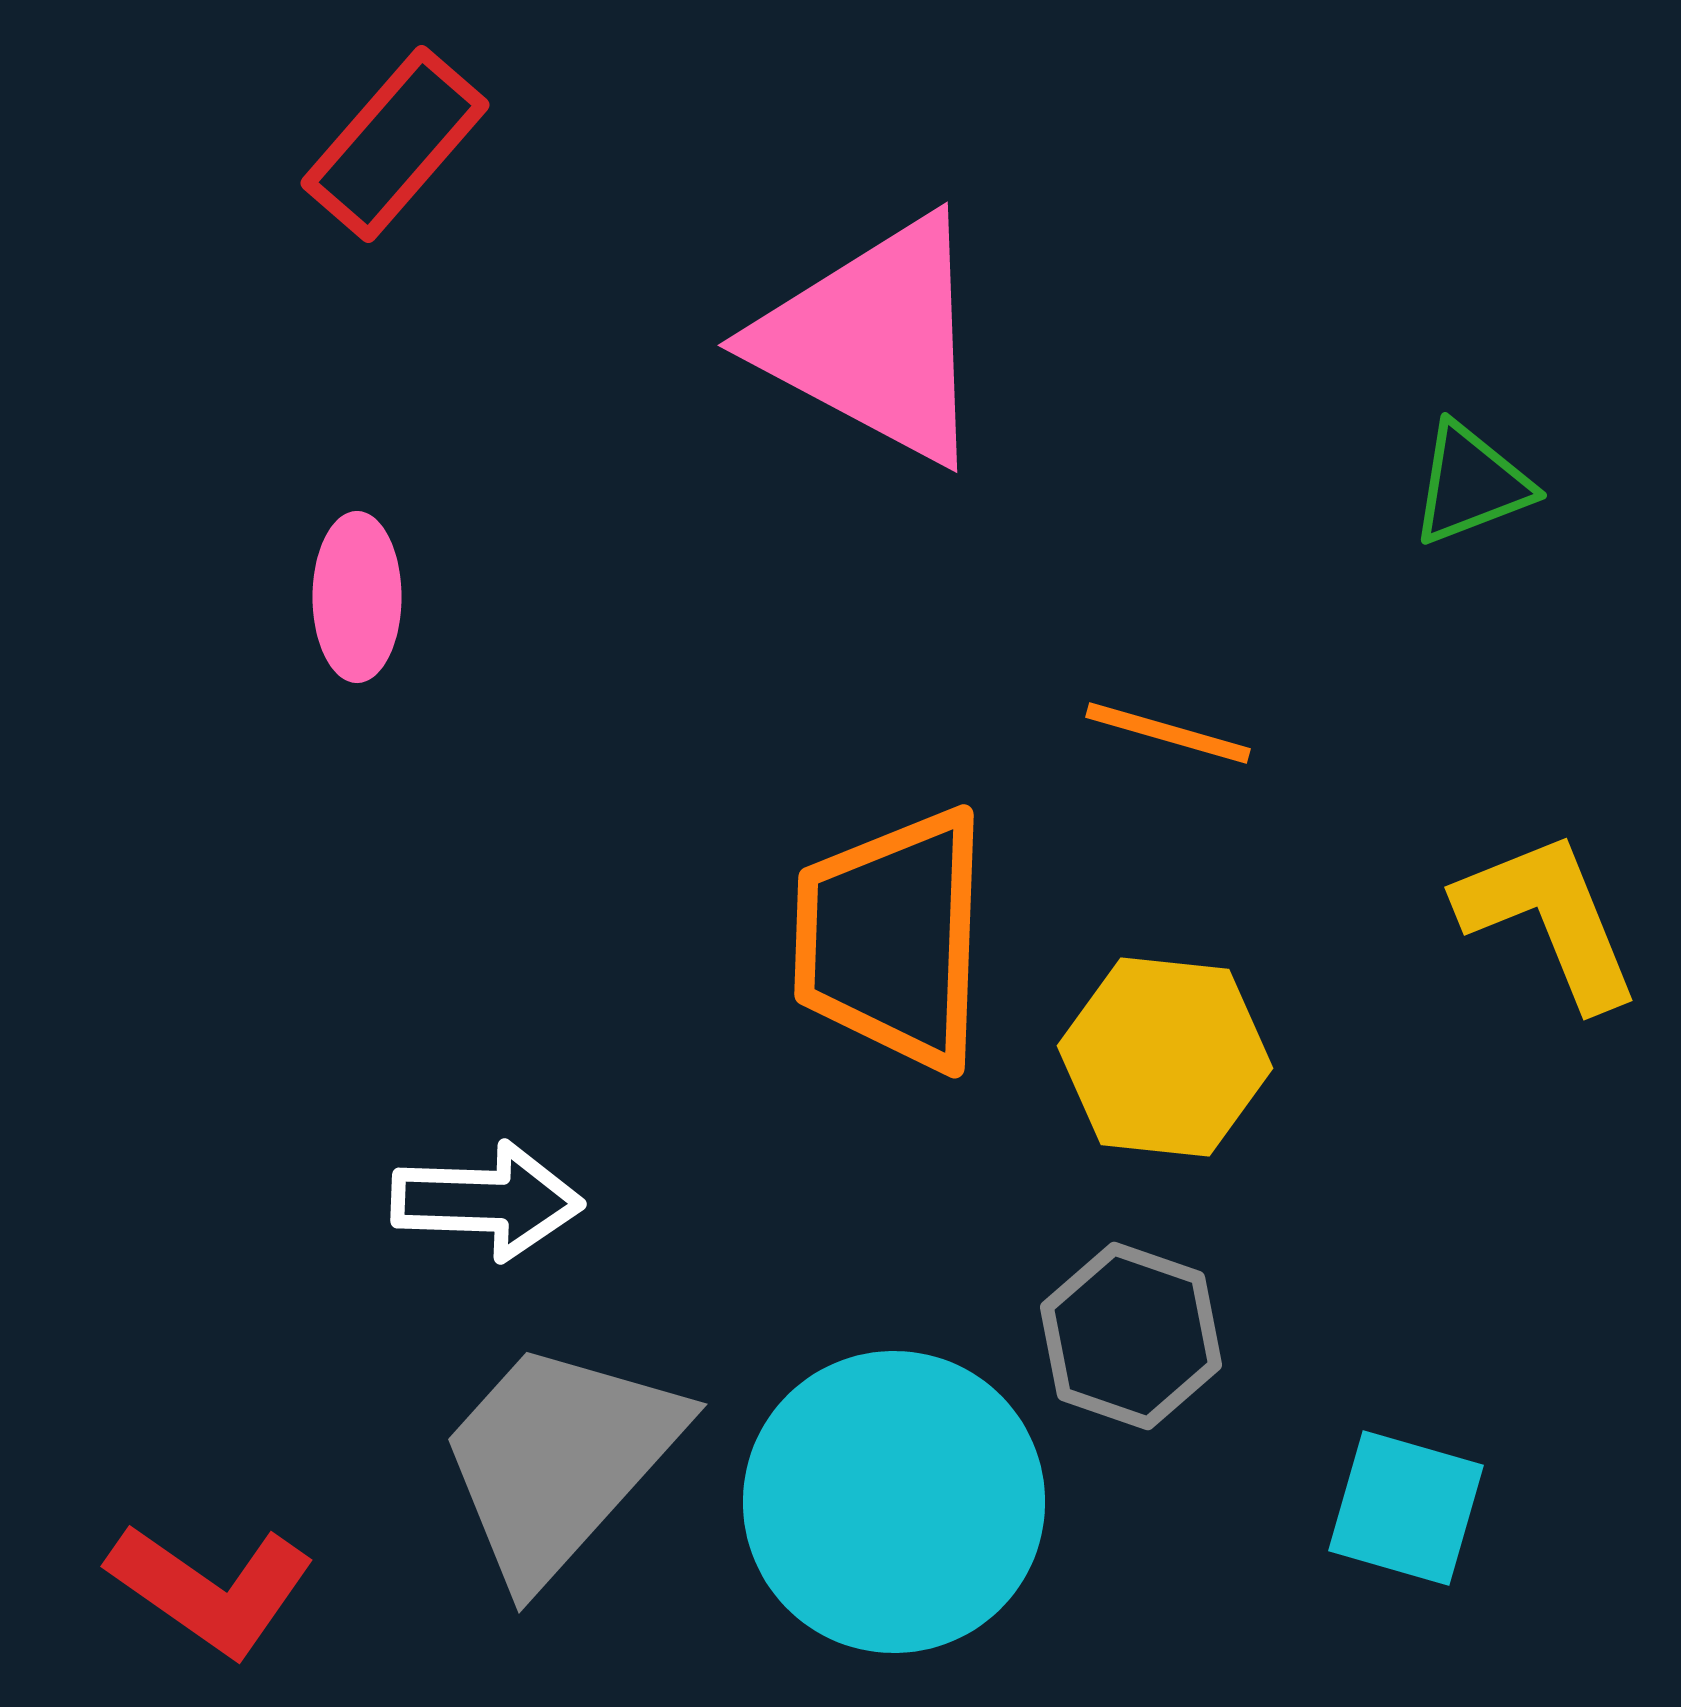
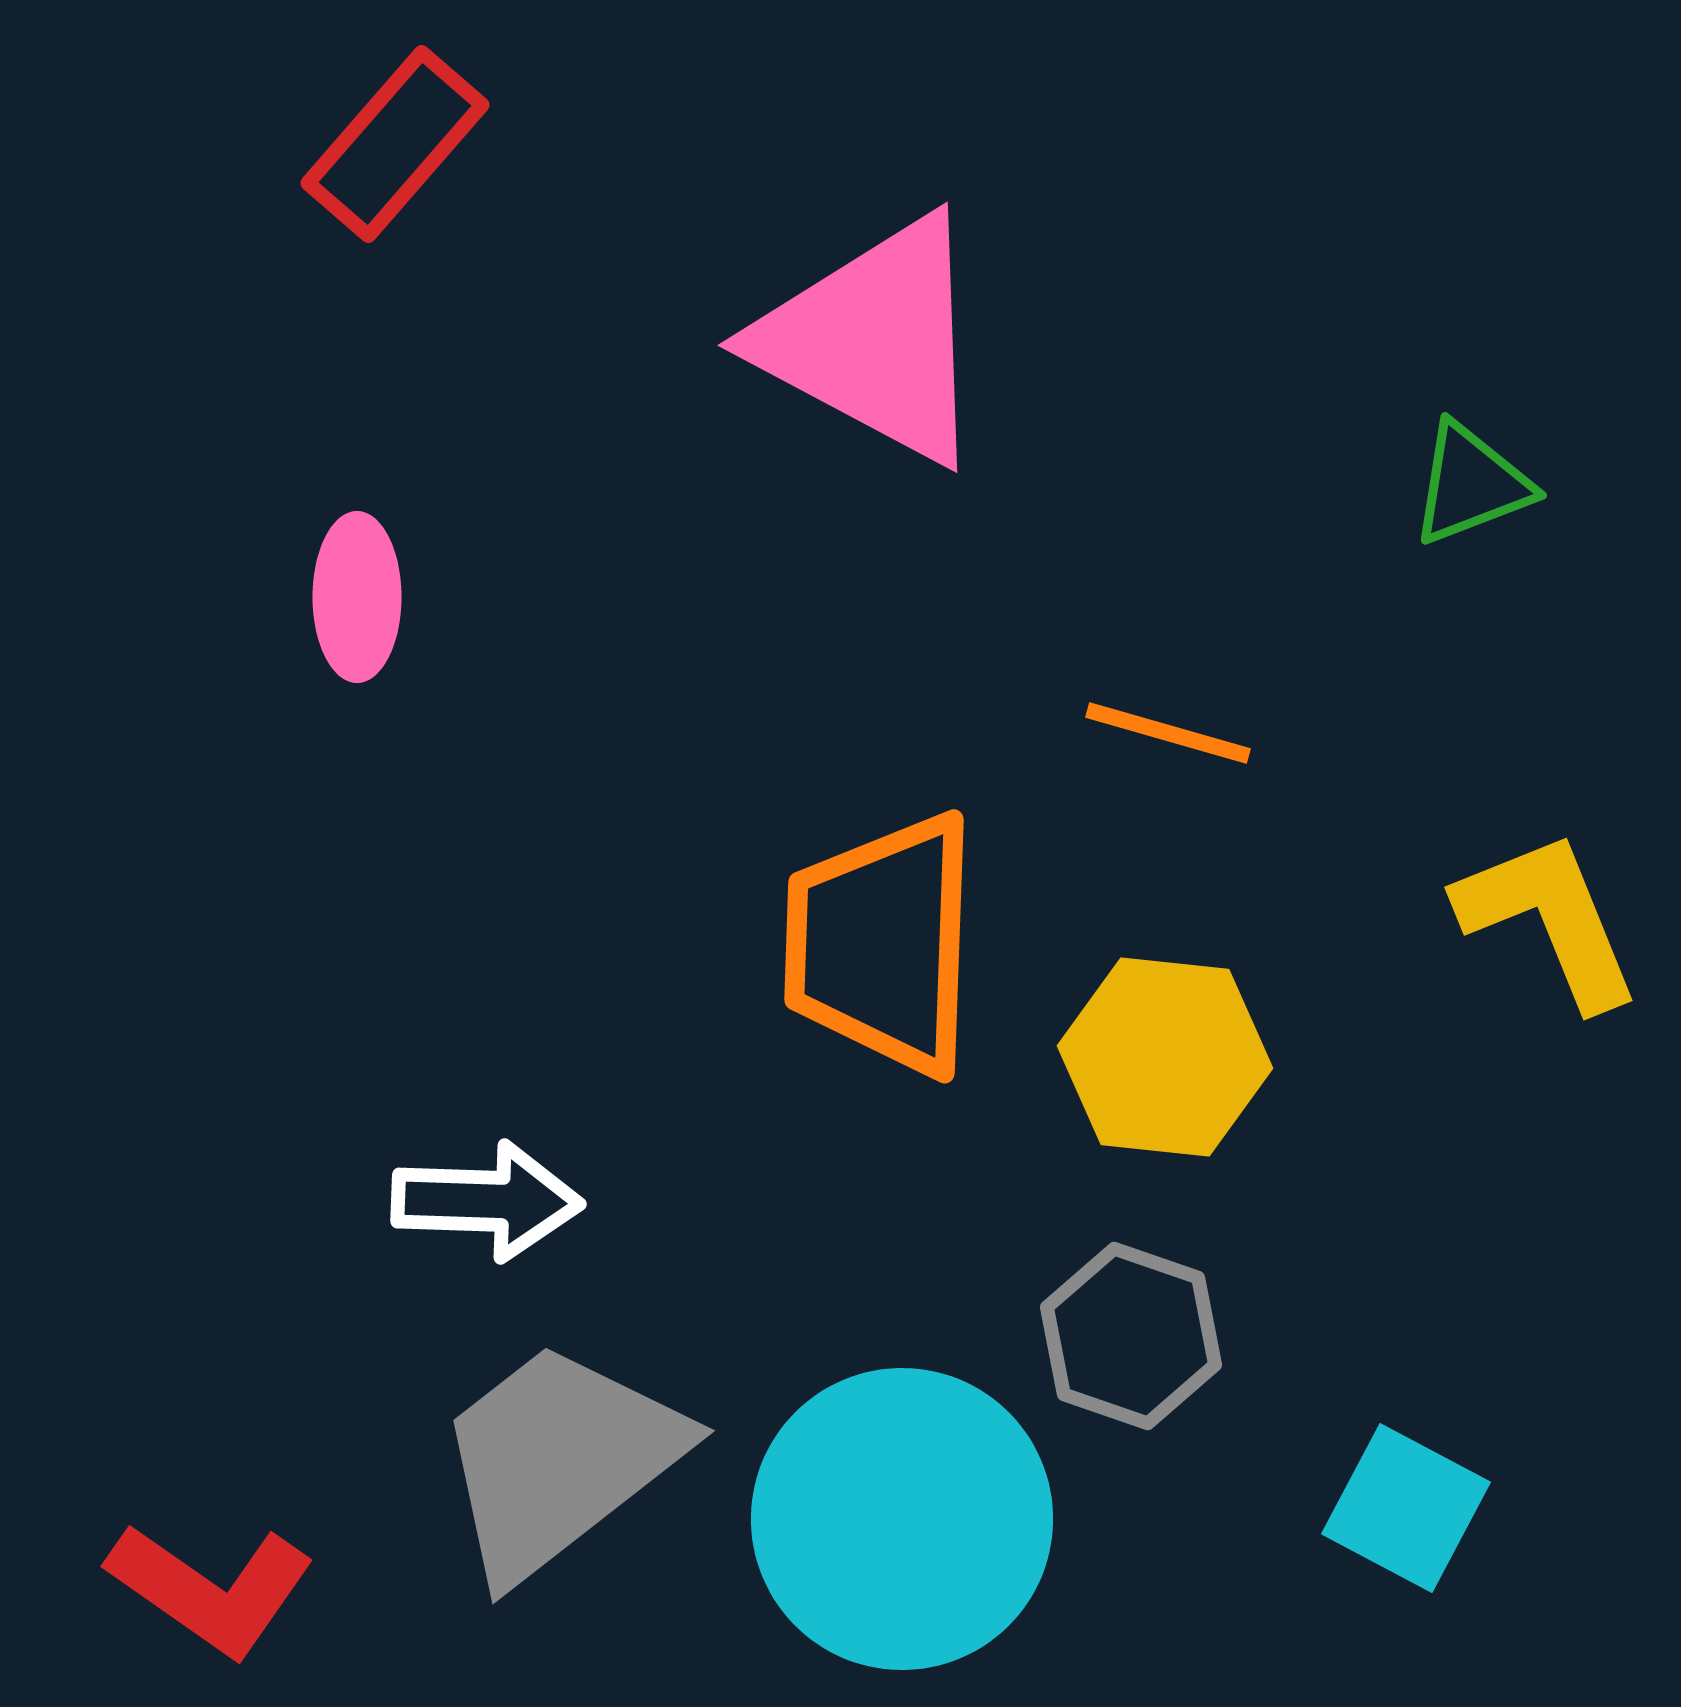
orange trapezoid: moved 10 px left, 5 px down
gray trapezoid: rotated 10 degrees clockwise
cyan circle: moved 8 px right, 17 px down
cyan square: rotated 12 degrees clockwise
